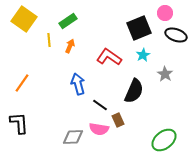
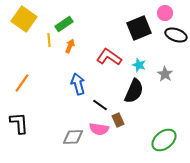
green rectangle: moved 4 px left, 3 px down
cyan star: moved 4 px left, 10 px down; rotated 24 degrees counterclockwise
